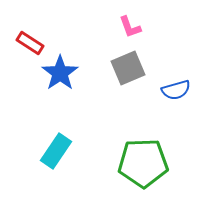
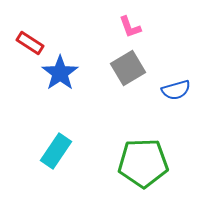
gray square: rotated 8 degrees counterclockwise
